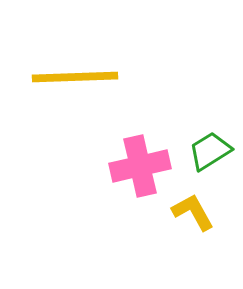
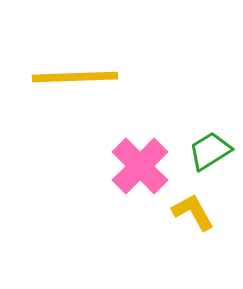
pink cross: rotated 32 degrees counterclockwise
